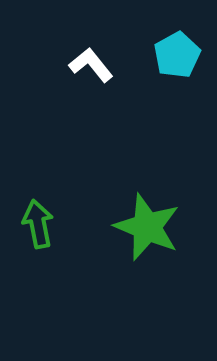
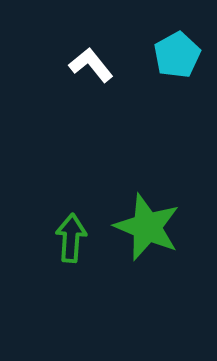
green arrow: moved 33 px right, 14 px down; rotated 15 degrees clockwise
